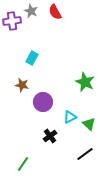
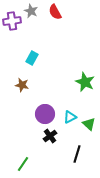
purple circle: moved 2 px right, 12 px down
black line: moved 8 px left; rotated 36 degrees counterclockwise
